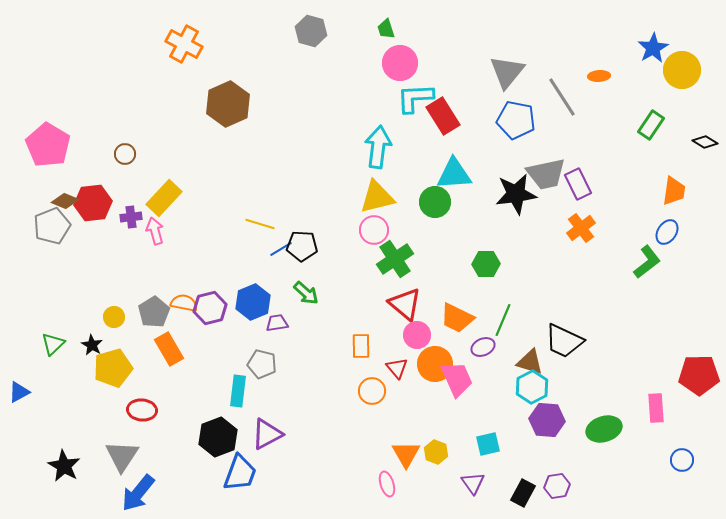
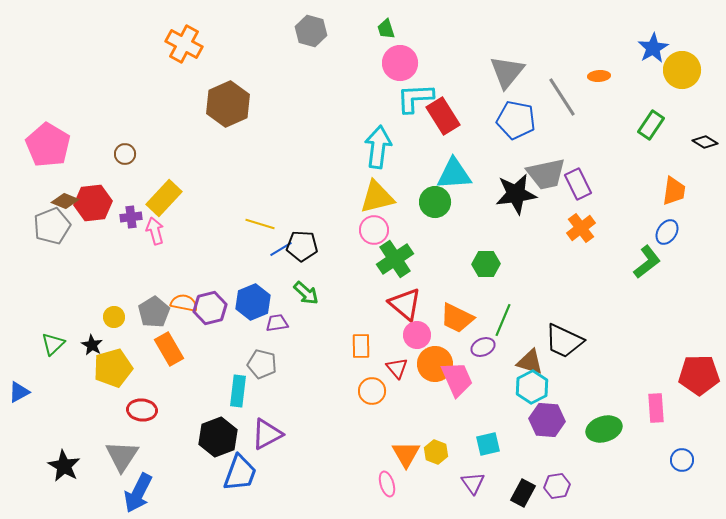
blue arrow at (138, 493): rotated 12 degrees counterclockwise
